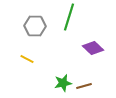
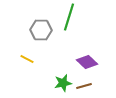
gray hexagon: moved 6 px right, 4 px down
purple diamond: moved 6 px left, 14 px down
